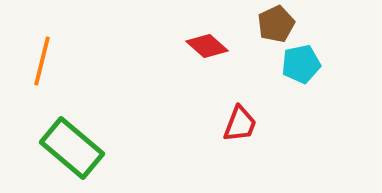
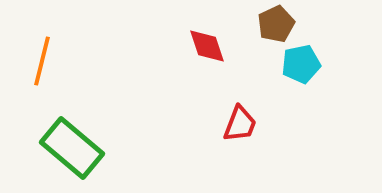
red diamond: rotated 30 degrees clockwise
